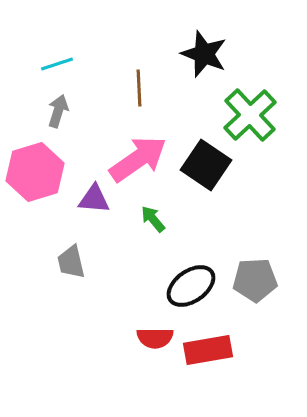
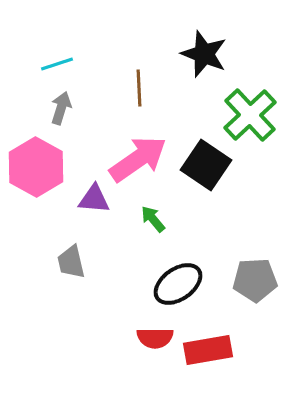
gray arrow: moved 3 px right, 3 px up
pink hexagon: moved 1 px right, 5 px up; rotated 14 degrees counterclockwise
black ellipse: moved 13 px left, 2 px up
